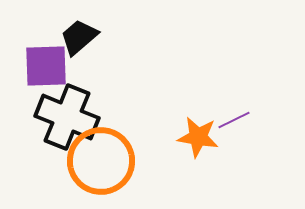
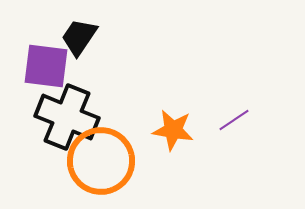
black trapezoid: rotated 15 degrees counterclockwise
purple square: rotated 9 degrees clockwise
purple line: rotated 8 degrees counterclockwise
orange star: moved 25 px left, 7 px up
